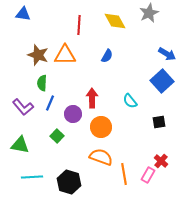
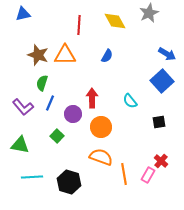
blue triangle: rotated 21 degrees counterclockwise
green semicircle: rotated 14 degrees clockwise
